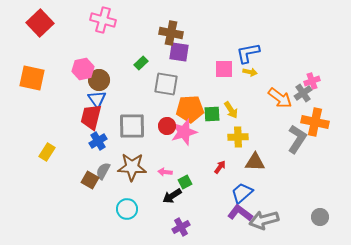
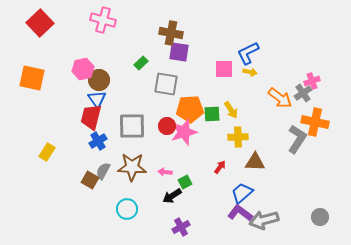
blue L-shape at (248, 53): rotated 15 degrees counterclockwise
